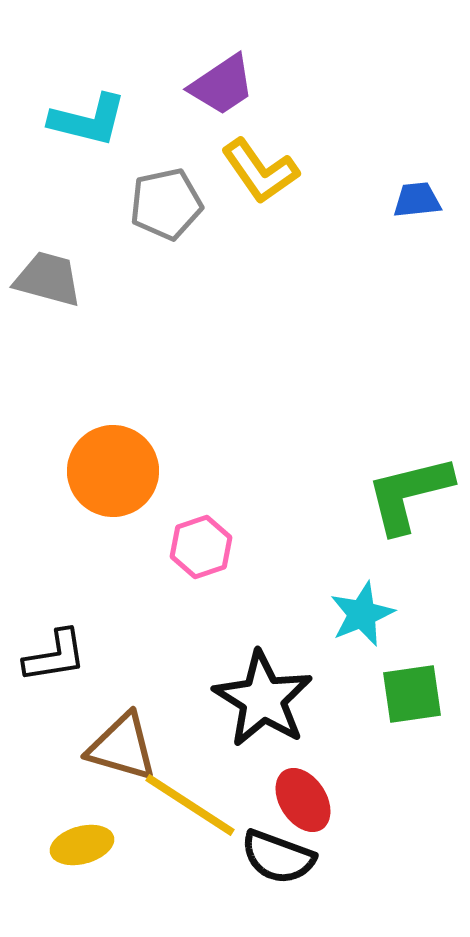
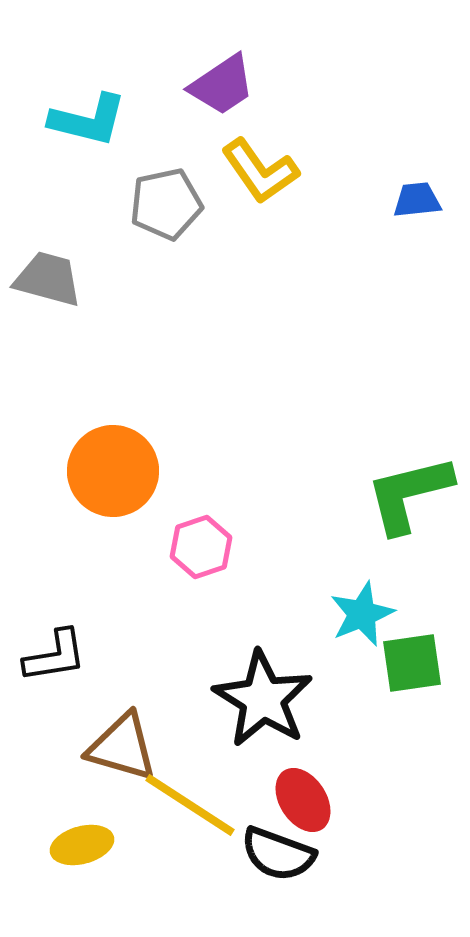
green square: moved 31 px up
black semicircle: moved 3 px up
